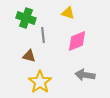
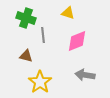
brown triangle: moved 3 px left
